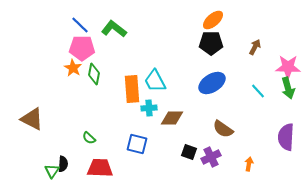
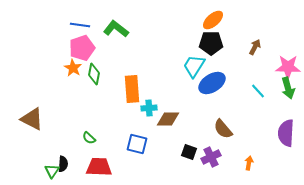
blue line: rotated 36 degrees counterclockwise
green L-shape: moved 2 px right
pink pentagon: rotated 20 degrees counterclockwise
cyan trapezoid: moved 39 px right, 15 px up; rotated 60 degrees clockwise
brown diamond: moved 4 px left, 1 px down
brown semicircle: rotated 15 degrees clockwise
purple semicircle: moved 4 px up
orange arrow: moved 1 px up
red trapezoid: moved 1 px left, 1 px up
